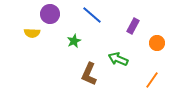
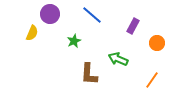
yellow semicircle: rotated 70 degrees counterclockwise
brown L-shape: rotated 20 degrees counterclockwise
